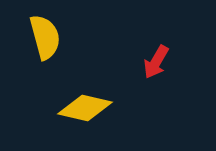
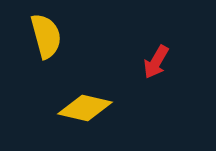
yellow semicircle: moved 1 px right, 1 px up
